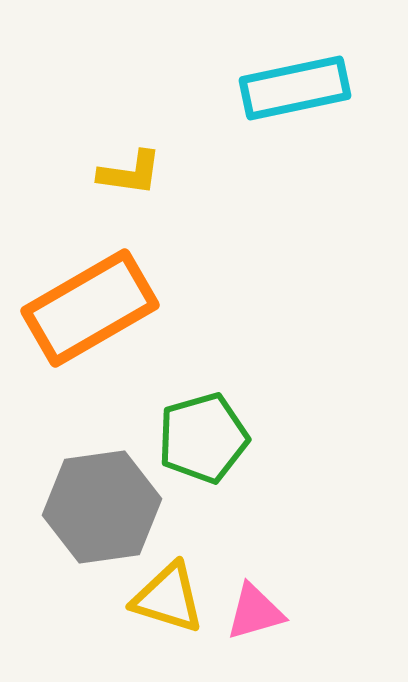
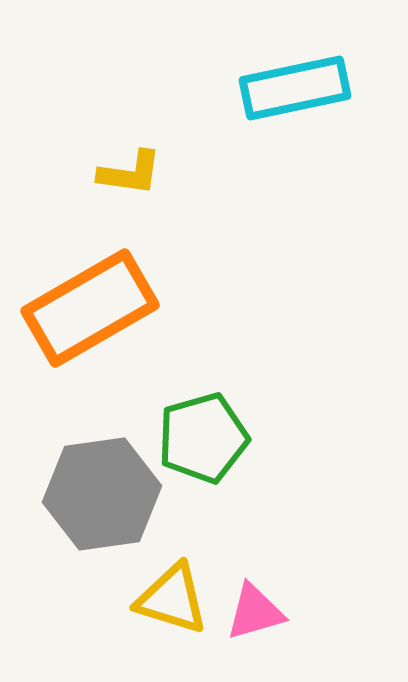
gray hexagon: moved 13 px up
yellow triangle: moved 4 px right, 1 px down
